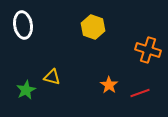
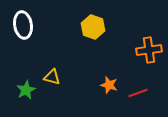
orange cross: moved 1 px right; rotated 25 degrees counterclockwise
orange star: rotated 18 degrees counterclockwise
red line: moved 2 px left
